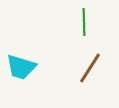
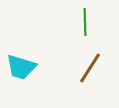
green line: moved 1 px right
